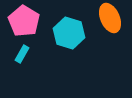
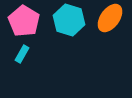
orange ellipse: rotated 60 degrees clockwise
cyan hexagon: moved 13 px up
